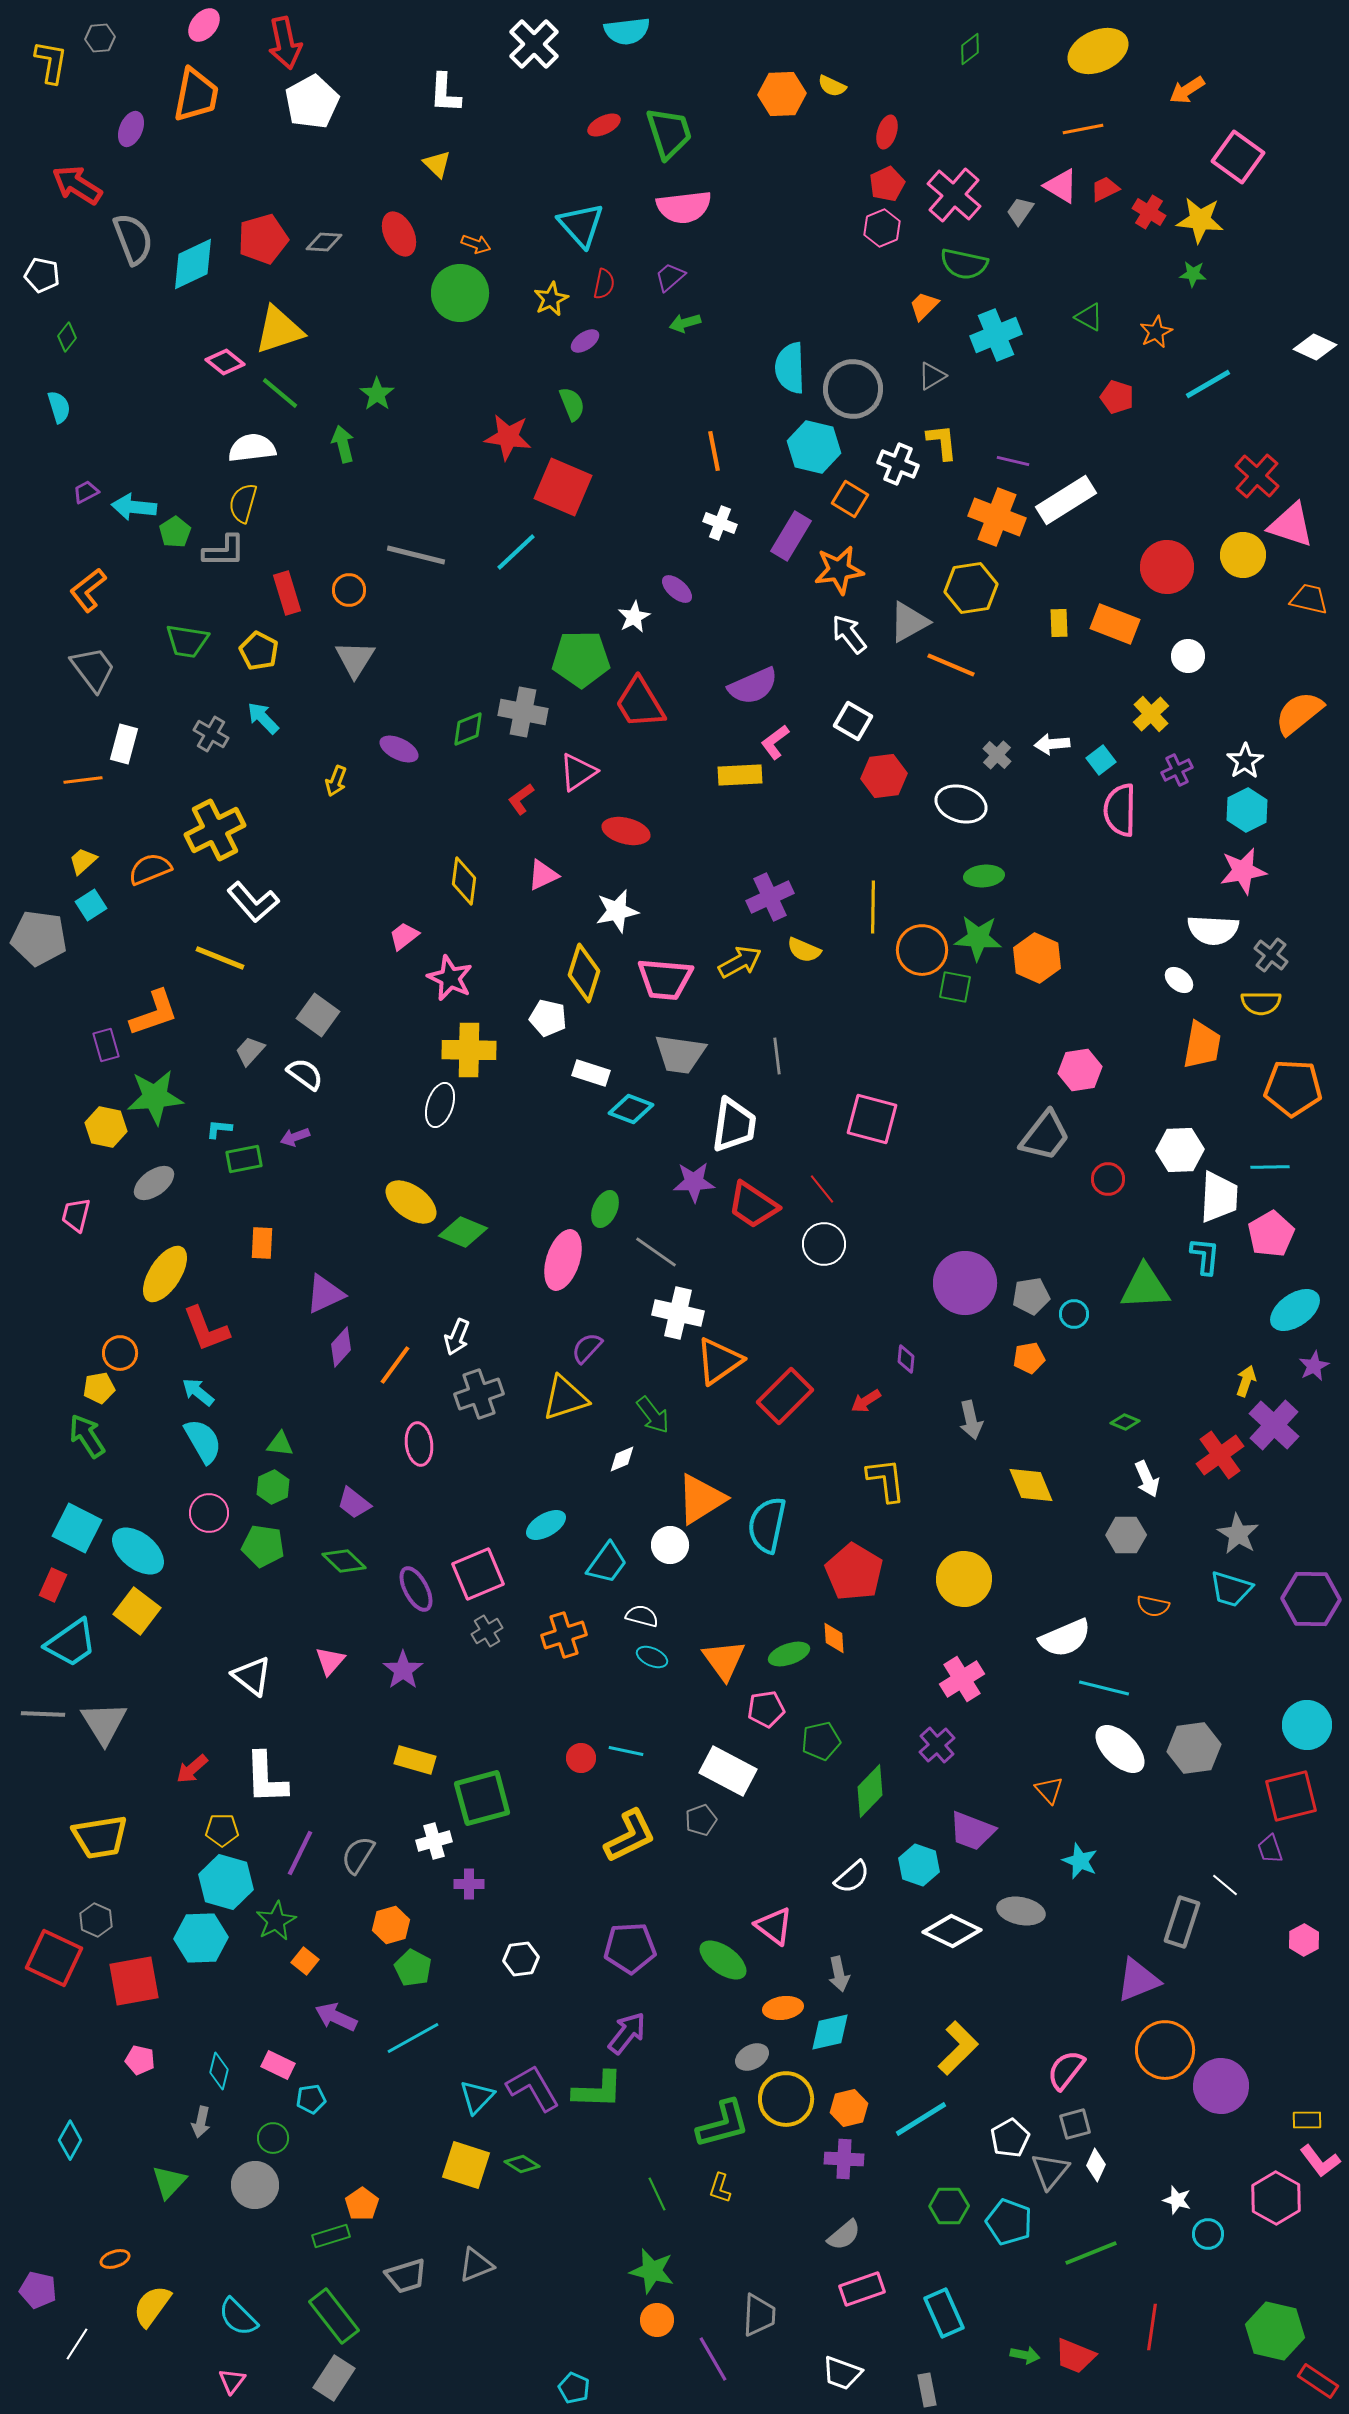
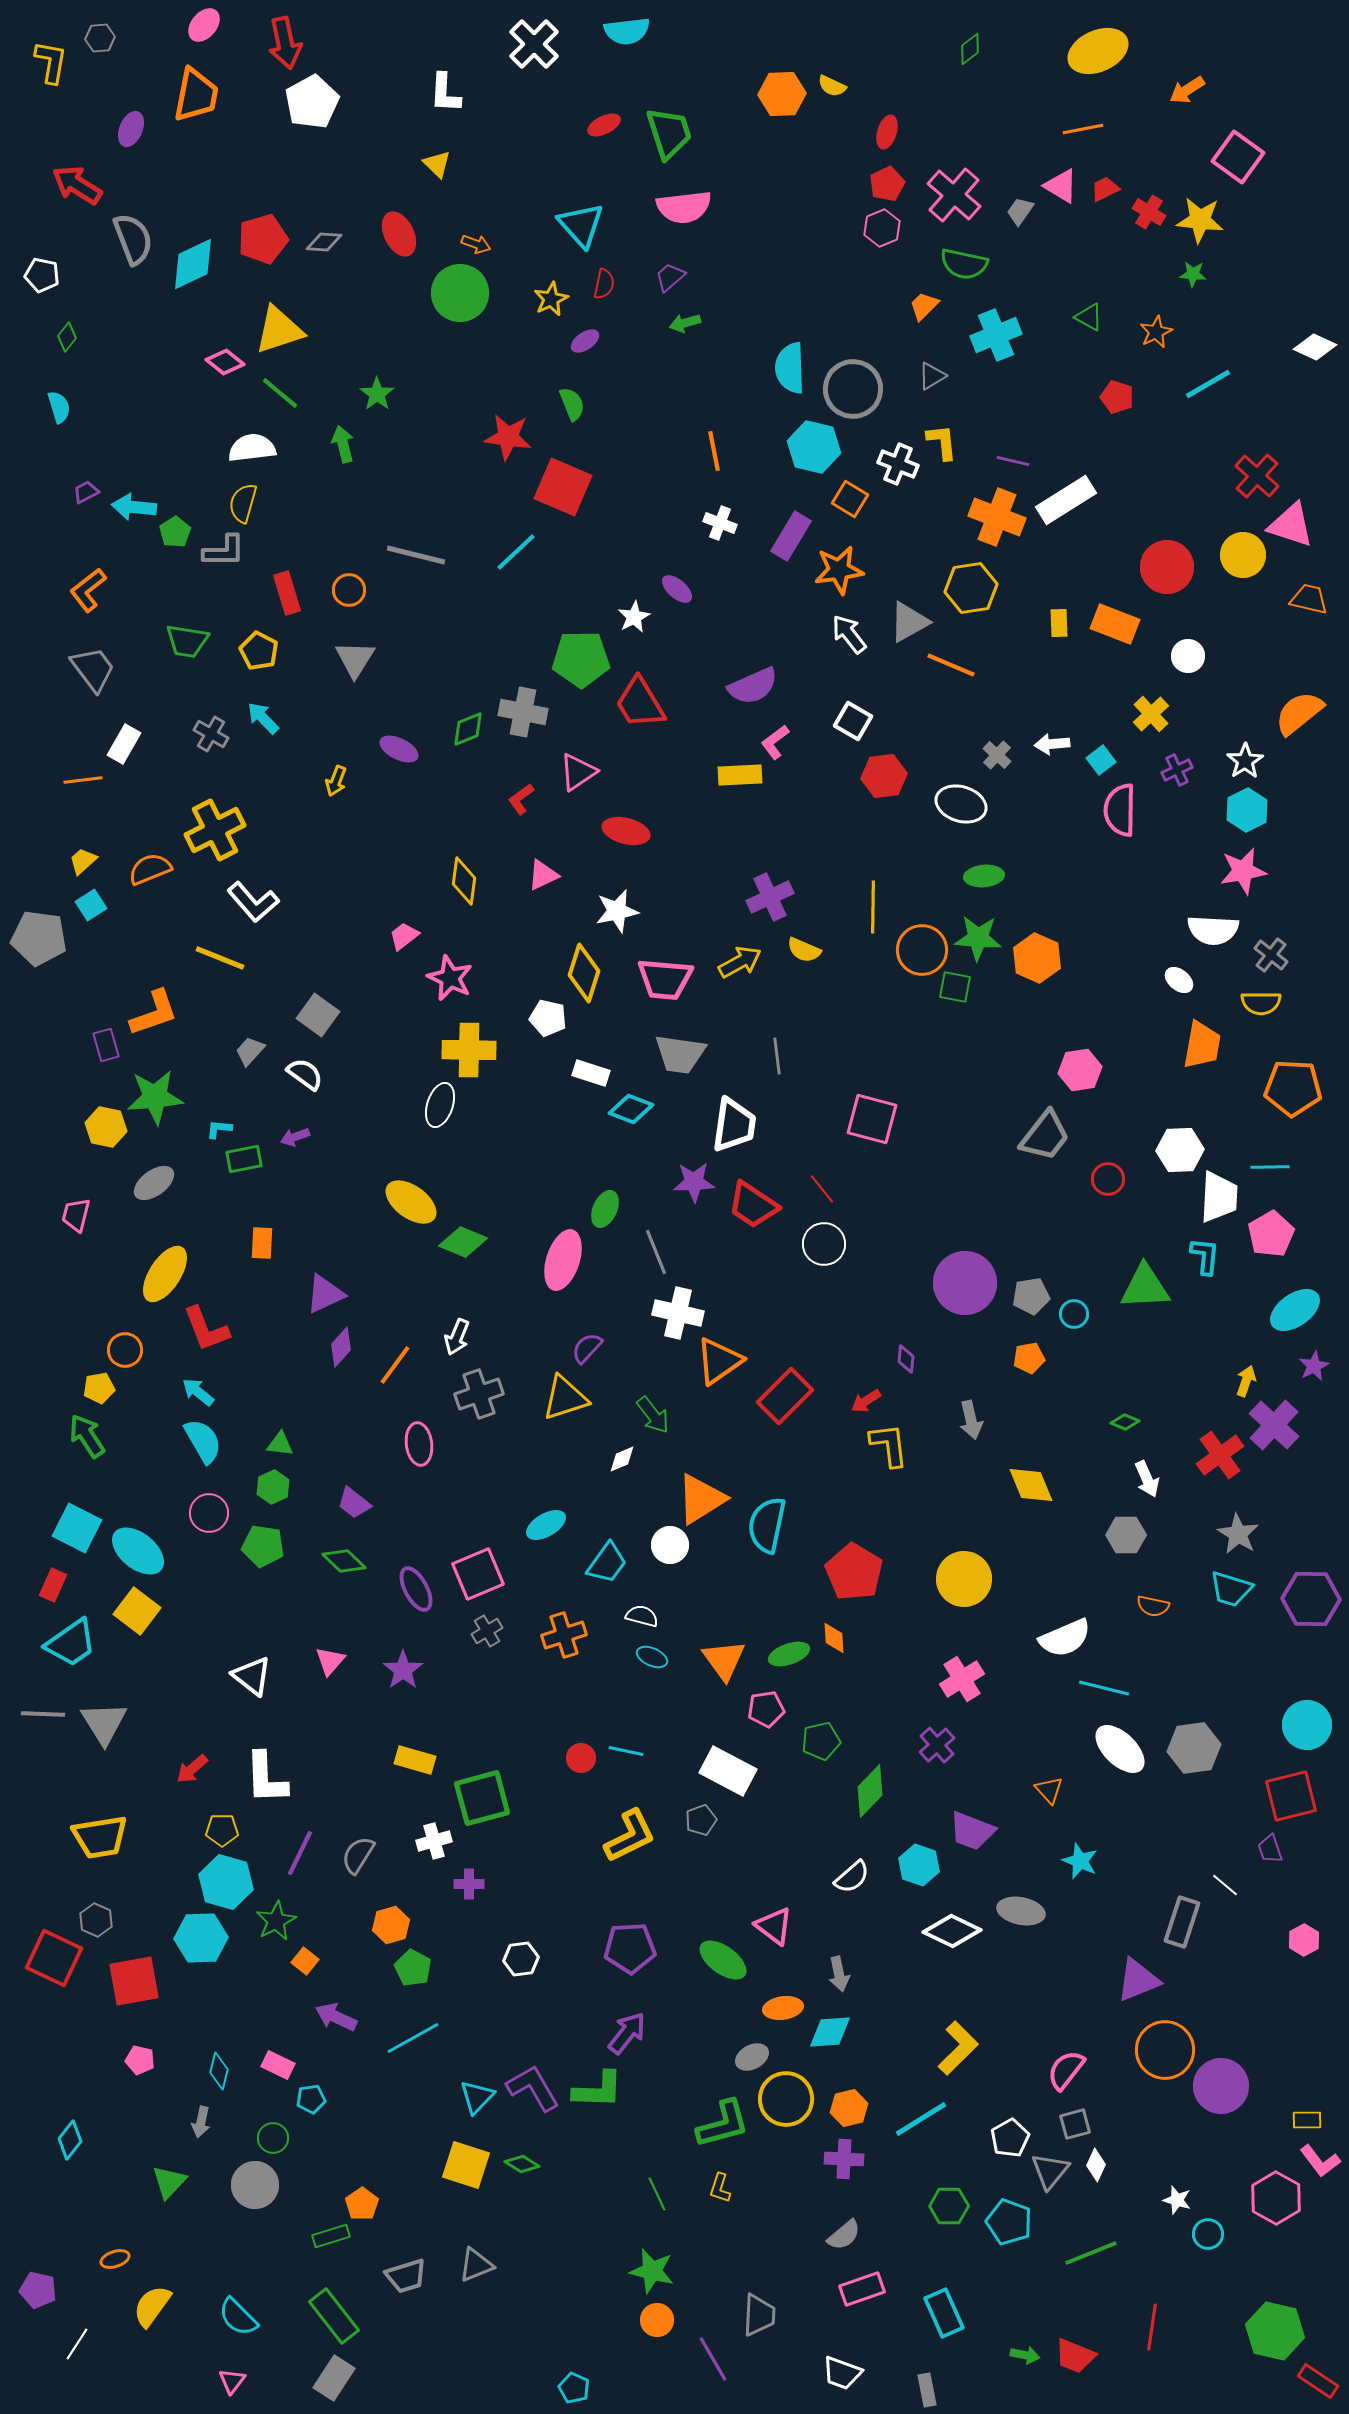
white rectangle at (124, 744): rotated 15 degrees clockwise
green diamond at (463, 1232): moved 10 px down
gray line at (656, 1252): rotated 33 degrees clockwise
orange circle at (120, 1353): moved 5 px right, 3 px up
yellow L-shape at (886, 1480): moved 3 px right, 35 px up
cyan diamond at (830, 2032): rotated 9 degrees clockwise
cyan diamond at (70, 2140): rotated 9 degrees clockwise
